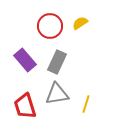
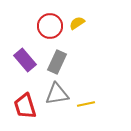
yellow semicircle: moved 3 px left
yellow line: rotated 60 degrees clockwise
